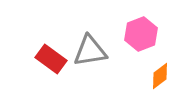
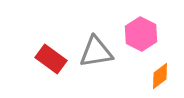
pink hexagon: rotated 12 degrees counterclockwise
gray triangle: moved 6 px right, 1 px down
